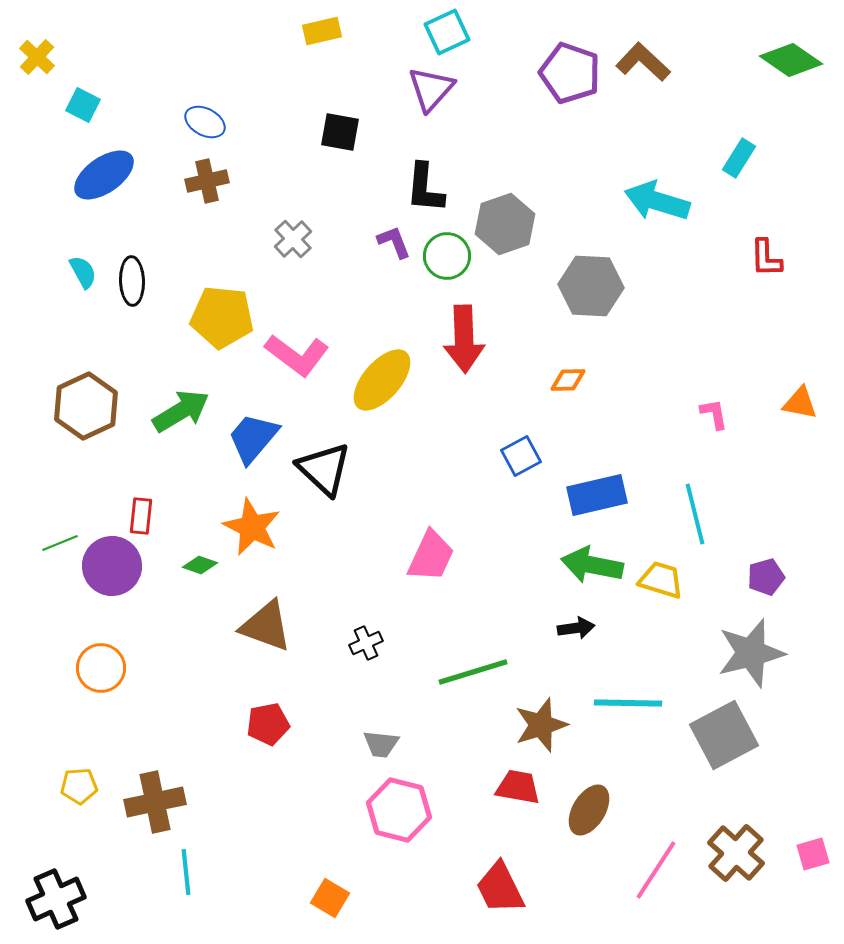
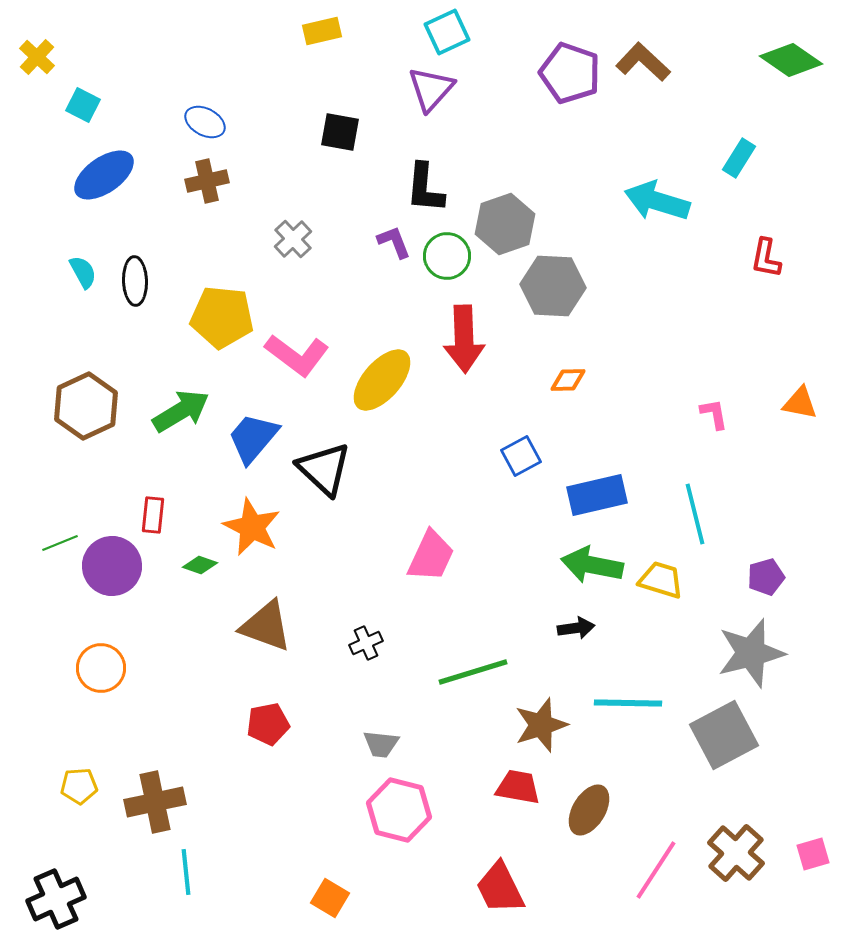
red L-shape at (766, 258): rotated 12 degrees clockwise
black ellipse at (132, 281): moved 3 px right
gray hexagon at (591, 286): moved 38 px left
red rectangle at (141, 516): moved 12 px right, 1 px up
